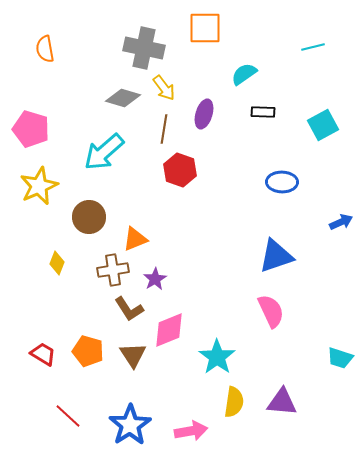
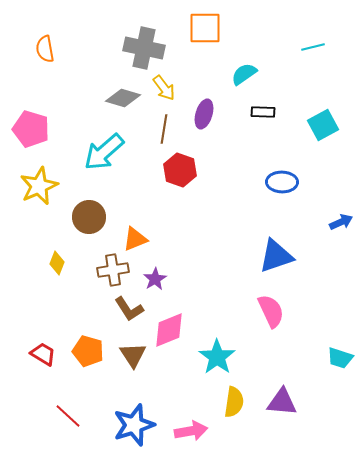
blue star: moved 4 px right; rotated 15 degrees clockwise
